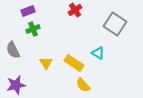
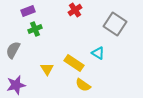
green cross: moved 2 px right
gray semicircle: rotated 54 degrees clockwise
yellow triangle: moved 1 px right, 6 px down
yellow semicircle: rotated 14 degrees counterclockwise
